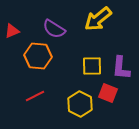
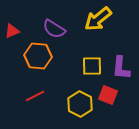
red square: moved 2 px down
